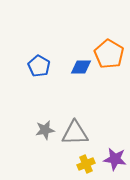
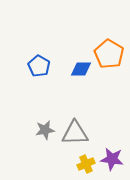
blue diamond: moved 2 px down
purple star: moved 3 px left
